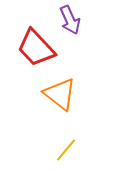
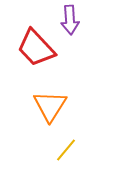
purple arrow: rotated 20 degrees clockwise
orange triangle: moved 10 px left, 12 px down; rotated 24 degrees clockwise
